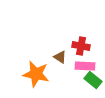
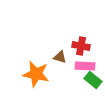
brown triangle: rotated 16 degrees counterclockwise
